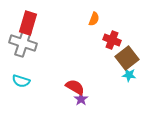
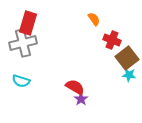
orange semicircle: rotated 56 degrees counterclockwise
gray cross: rotated 32 degrees counterclockwise
